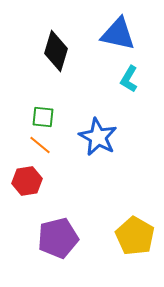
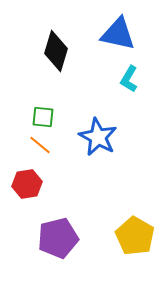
red hexagon: moved 3 px down
